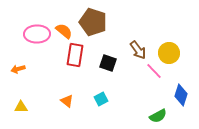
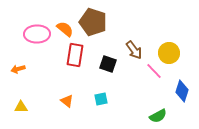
orange semicircle: moved 1 px right, 2 px up
brown arrow: moved 4 px left
black square: moved 1 px down
blue diamond: moved 1 px right, 4 px up
cyan square: rotated 16 degrees clockwise
